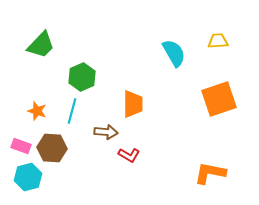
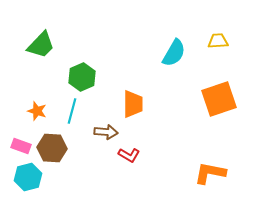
cyan semicircle: rotated 60 degrees clockwise
